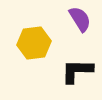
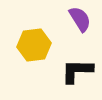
yellow hexagon: moved 2 px down
